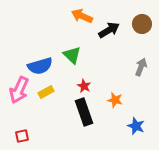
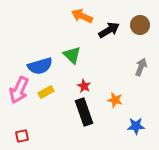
brown circle: moved 2 px left, 1 px down
blue star: rotated 24 degrees counterclockwise
